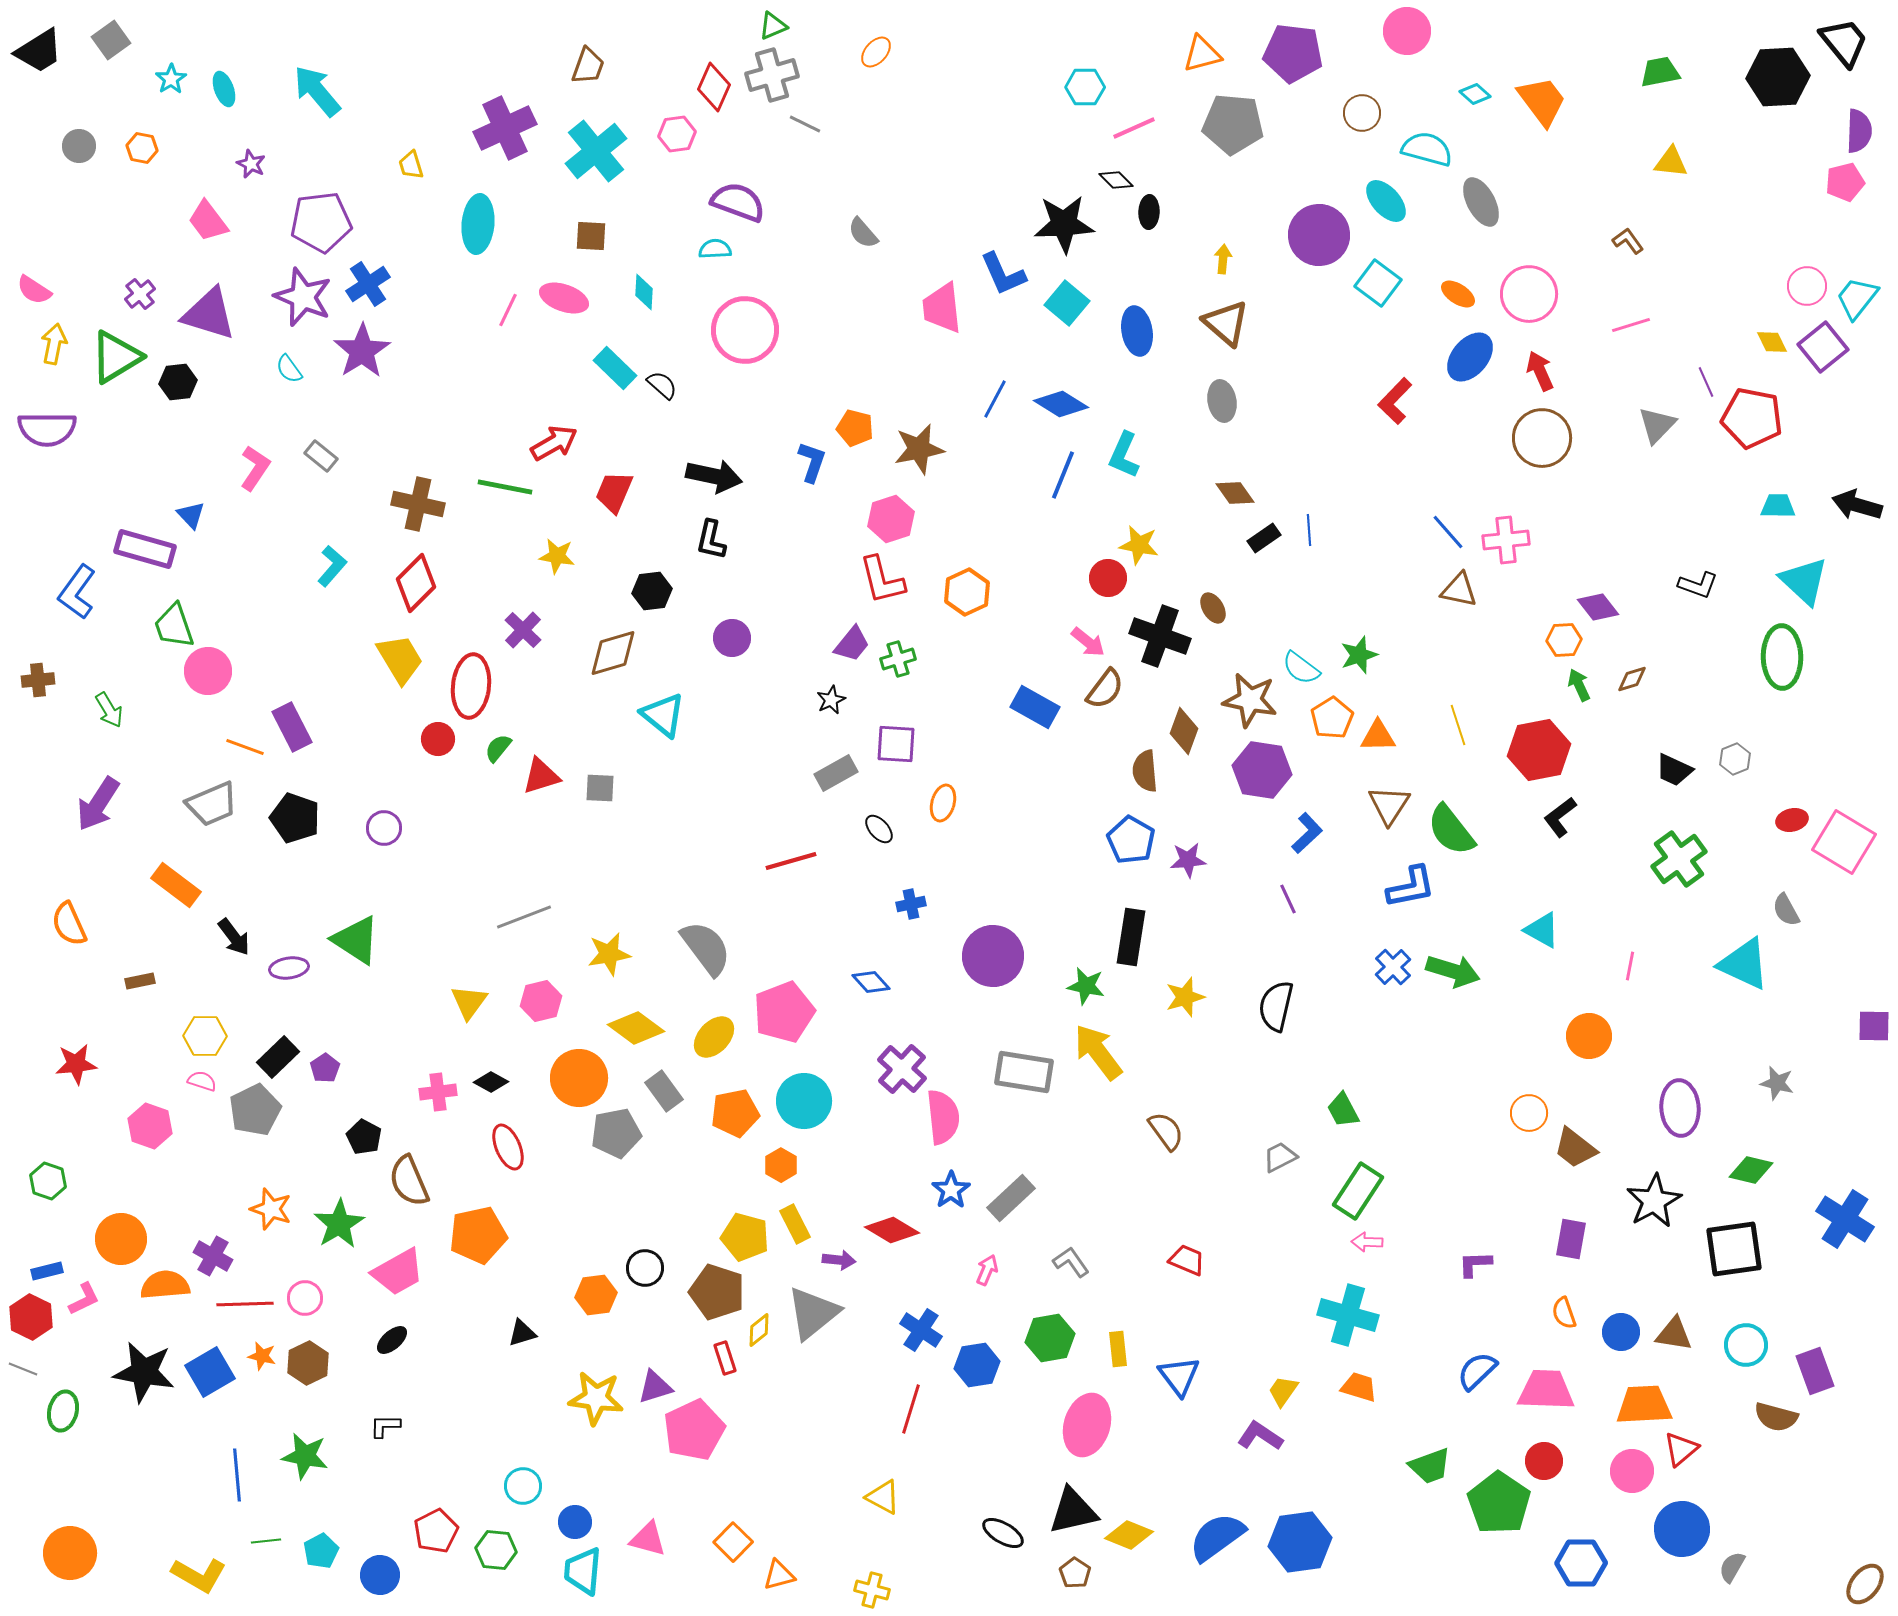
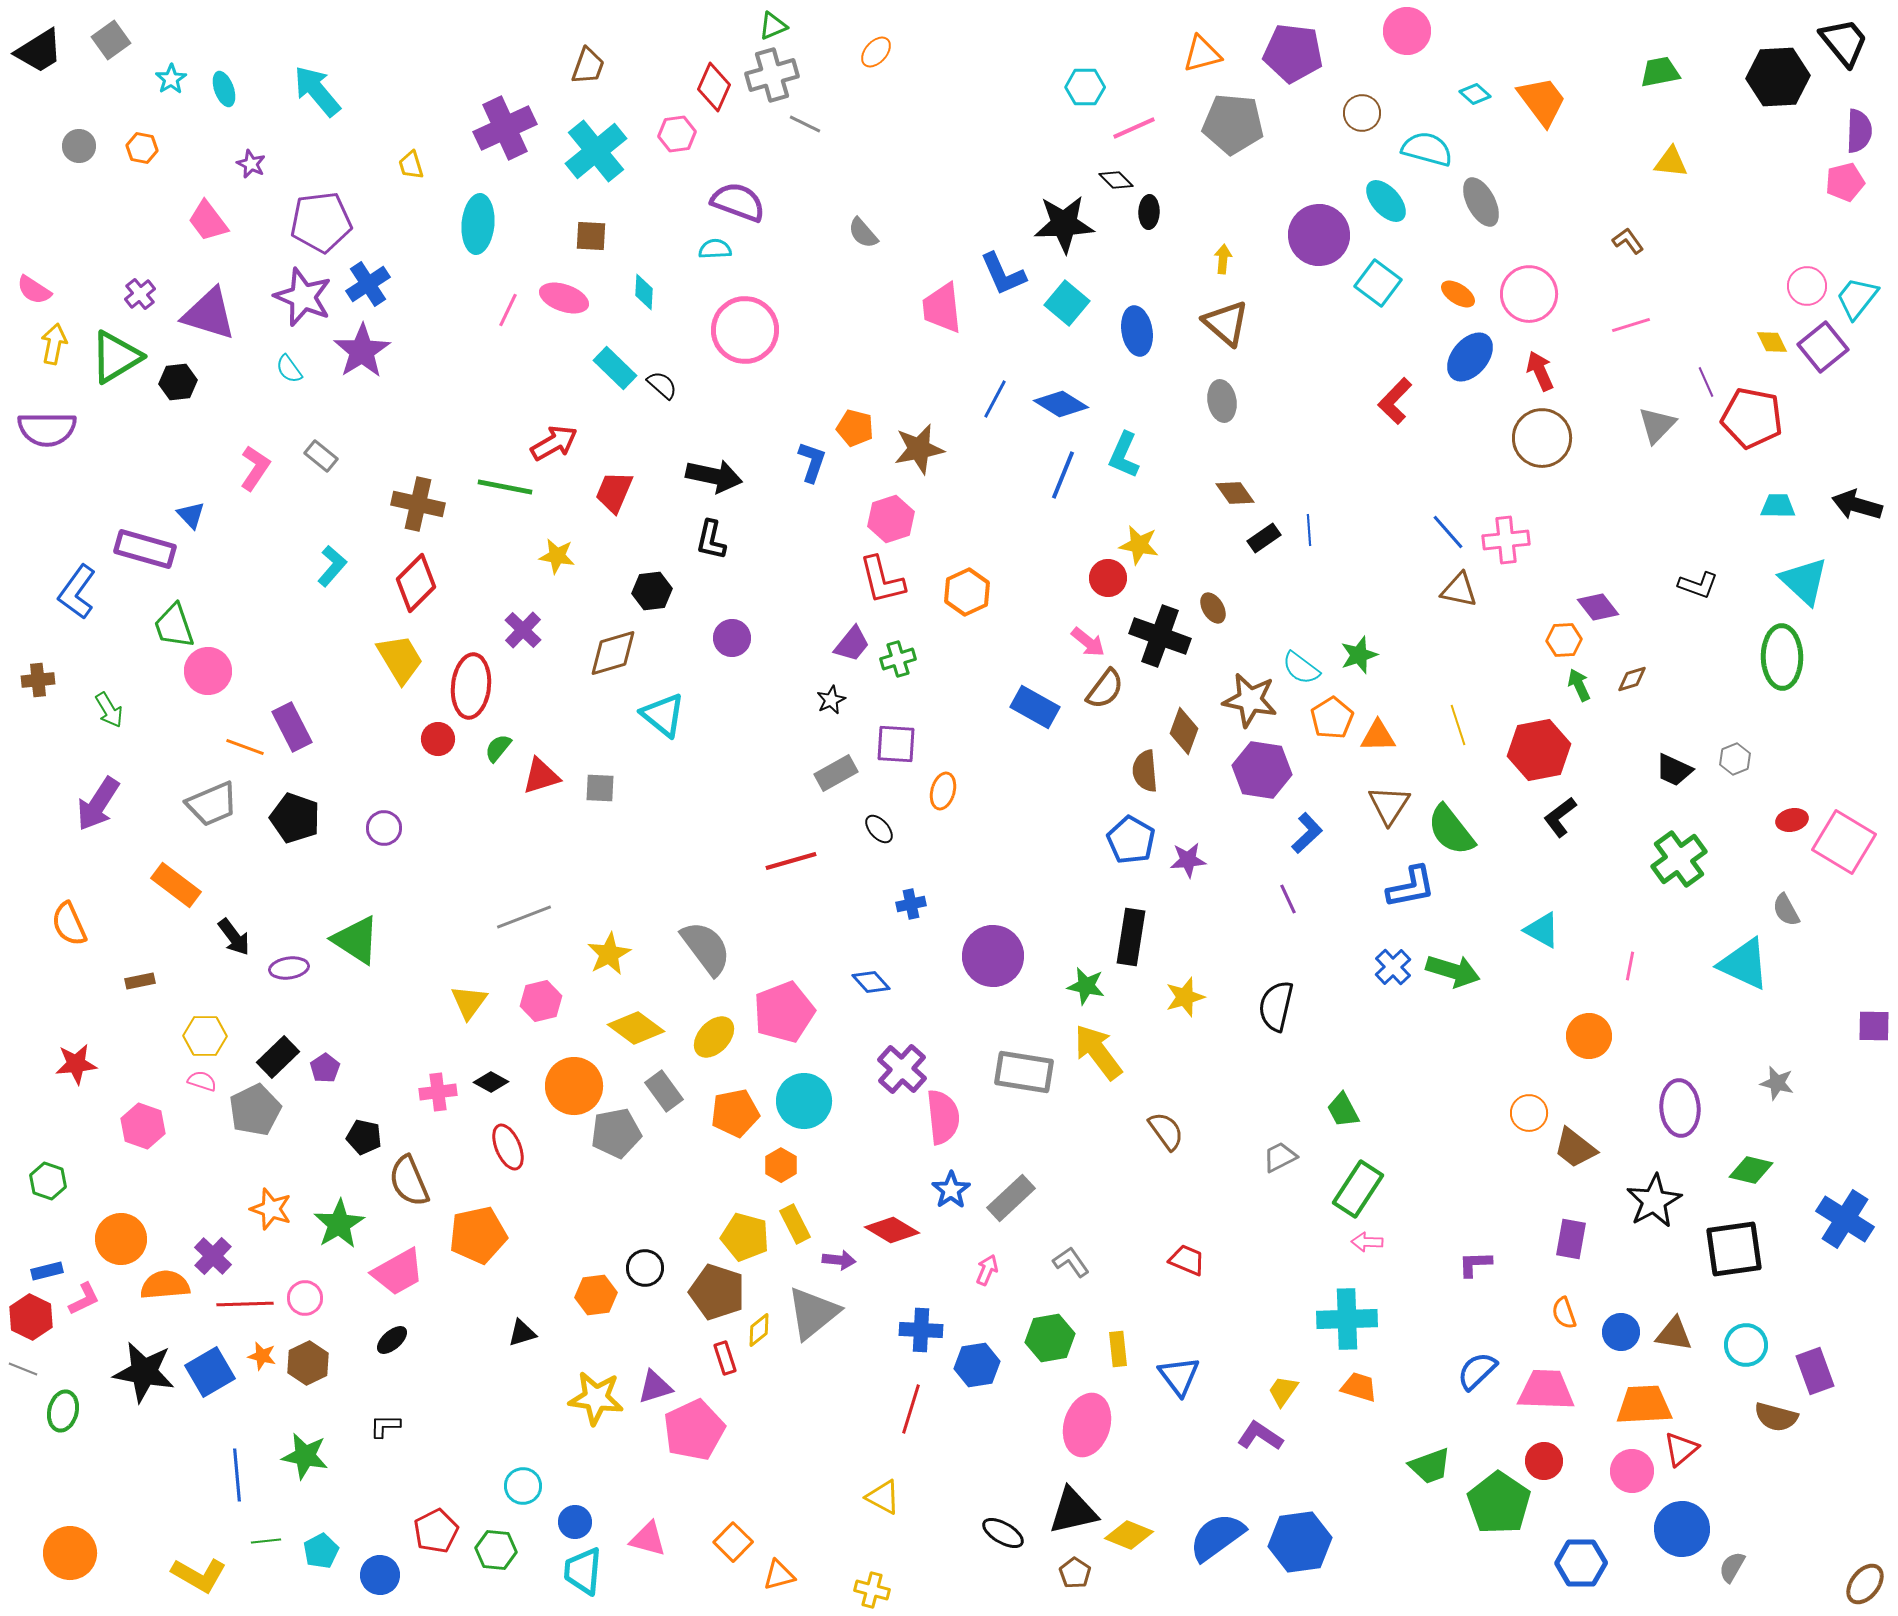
orange ellipse at (943, 803): moved 12 px up
yellow star at (609, 954): rotated 18 degrees counterclockwise
orange circle at (579, 1078): moved 5 px left, 8 px down
pink hexagon at (150, 1126): moved 7 px left
black pentagon at (364, 1137): rotated 16 degrees counterclockwise
green rectangle at (1358, 1191): moved 2 px up
purple cross at (213, 1256): rotated 15 degrees clockwise
cyan cross at (1348, 1315): moved 1 px left, 4 px down; rotated 18 degrees counterclockwise
blue cross at (921, 1330): rotated 30 degrees counterclockwise
